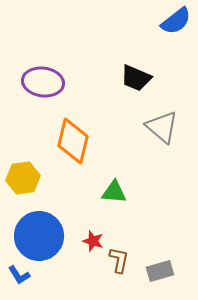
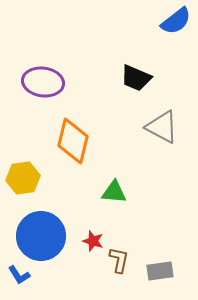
gray triangle: rotated 12 degrees counterclockwise
blue circle: moved 2 px right
gray rectangle: rotated 8 degrees clockwise
